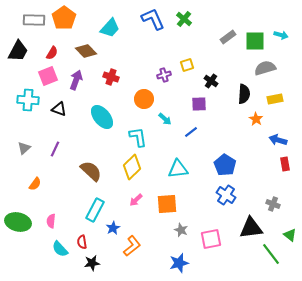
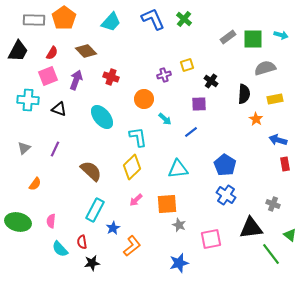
cyan trapezoid at (110, 28): moved 1 px right, 6 px up
green square at (255, 41): moved 2 px left, 2 px up
gray star at (181, 230): moved 2 px left, 5 px up
